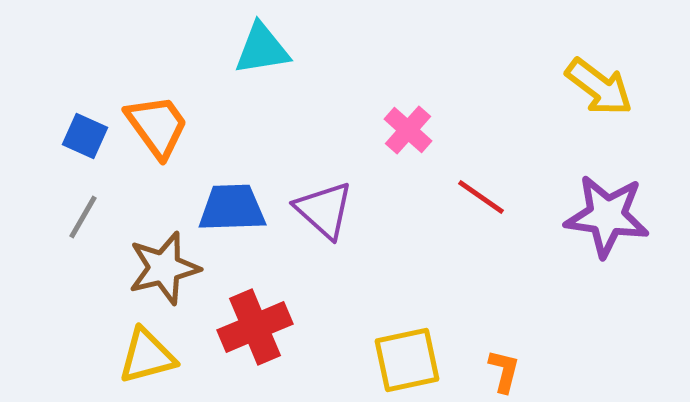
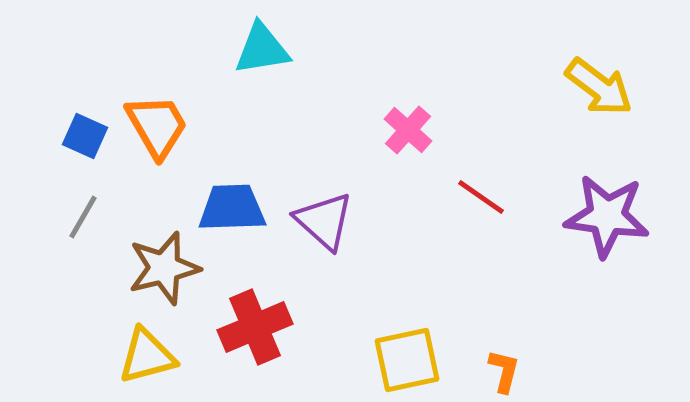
orange trapezoid: rotated 6 degrees clockwise
purple triangle: moved 11 px down
